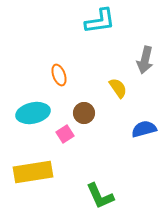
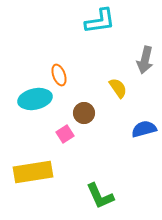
cyan ellipse: moved 2 px right, 14 px up
